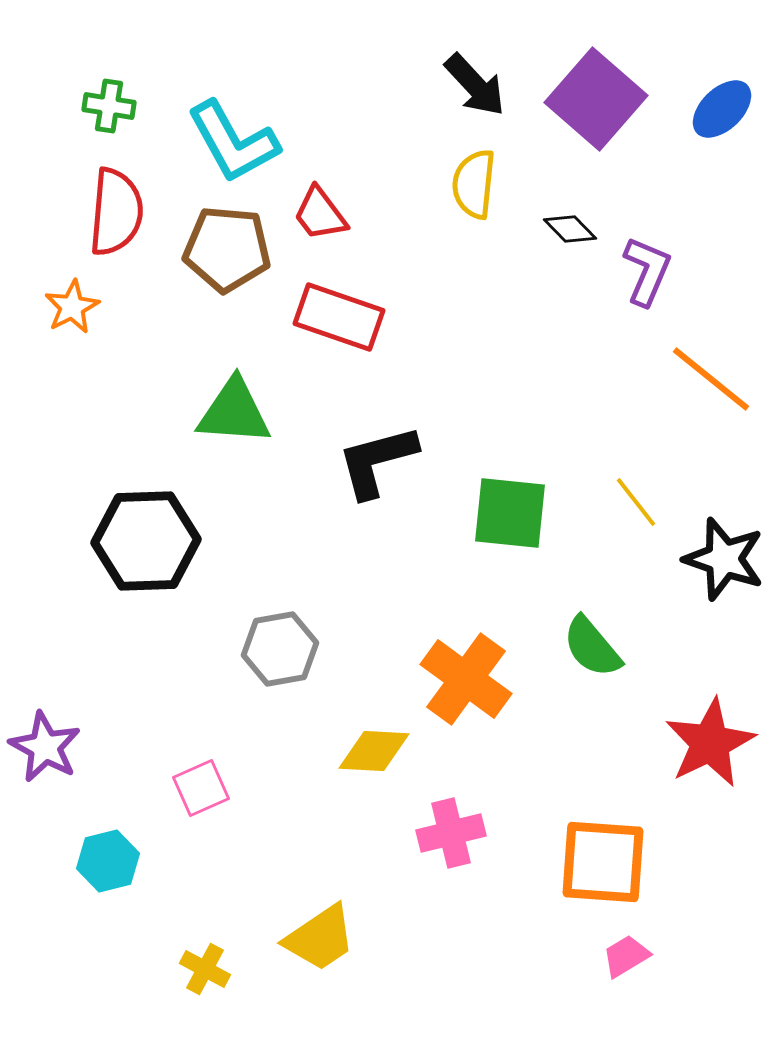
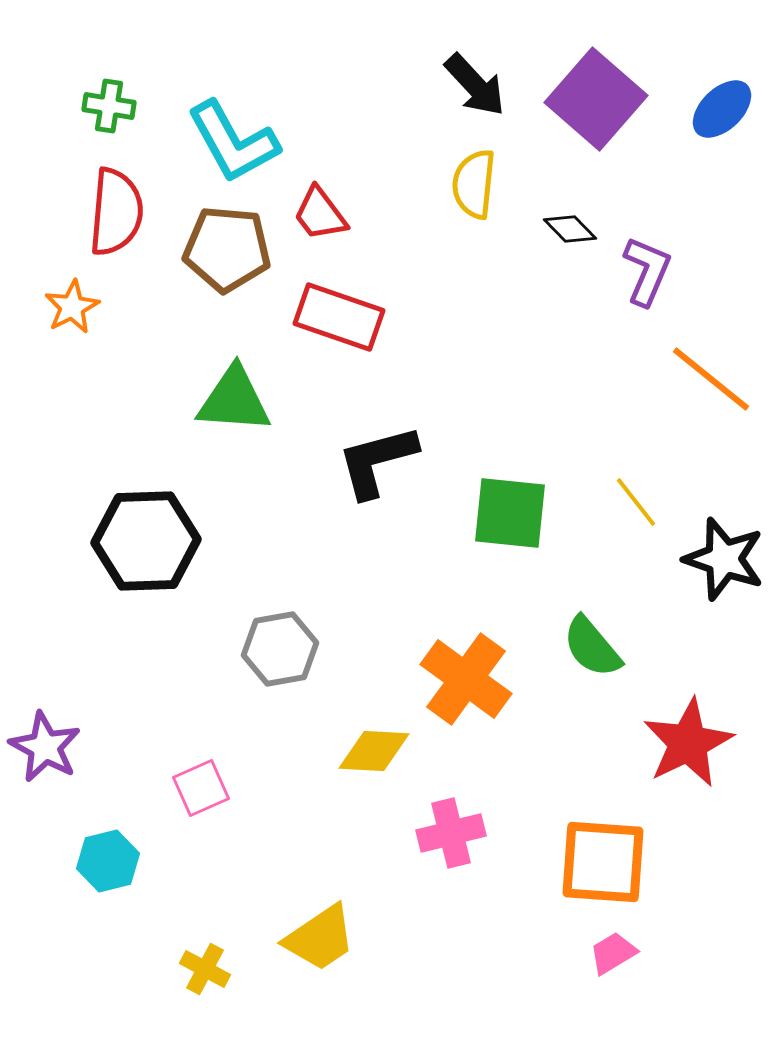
green triangle: moved 12 px up
red star: moved 22 px left
pink trapezoid: moved 13 px left, 3 px up
